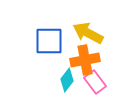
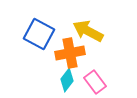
yellow arrow: moved 2 px up
blue square: moved 10 px left, 7 px up; rotated 28 degrees clockwise
orange cross: moved 15 px left, 7 px up
